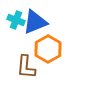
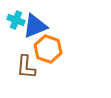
blue triangle: moved 4 px down
orange hexagon: rotated 12 degrees counterclockwise
